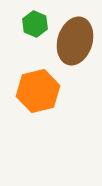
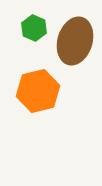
green hexagon: moved 1 px left, 4 px down
